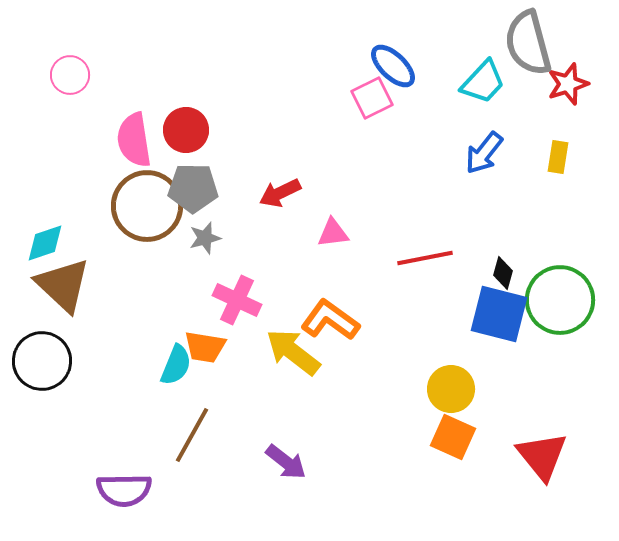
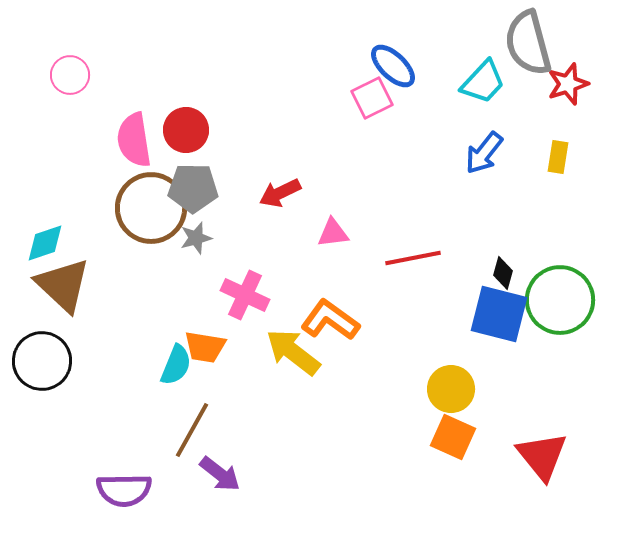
brown circle: moved 4 px right, 2 px down
gray star: moved 9 px left
red line: moved 12 px left
pink cross: moved 8 px right, 5 px up
brown line: moved 5 px up
purple arrow: moved 66 px left, 12 px down
